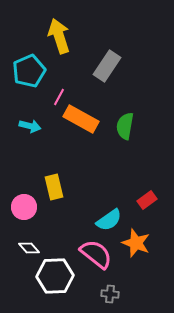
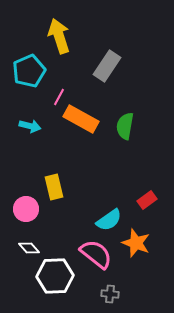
pink circle: moved 2 px right, 2 px down
